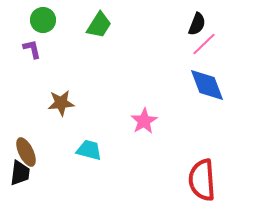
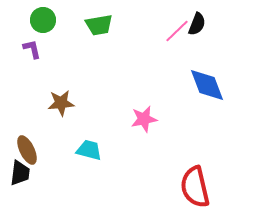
green trapezoid: rotated 48 degrees clockwise
pink line: moved 27 px left, 13 px up
pink star: moved 2 px up; rotated 20 degrees clockwise
brown ellipse: moved 1 px right, 2 px up
red semicircle: moved 7 px left, 7 px down; rotated 9 degrees counterclockwise
